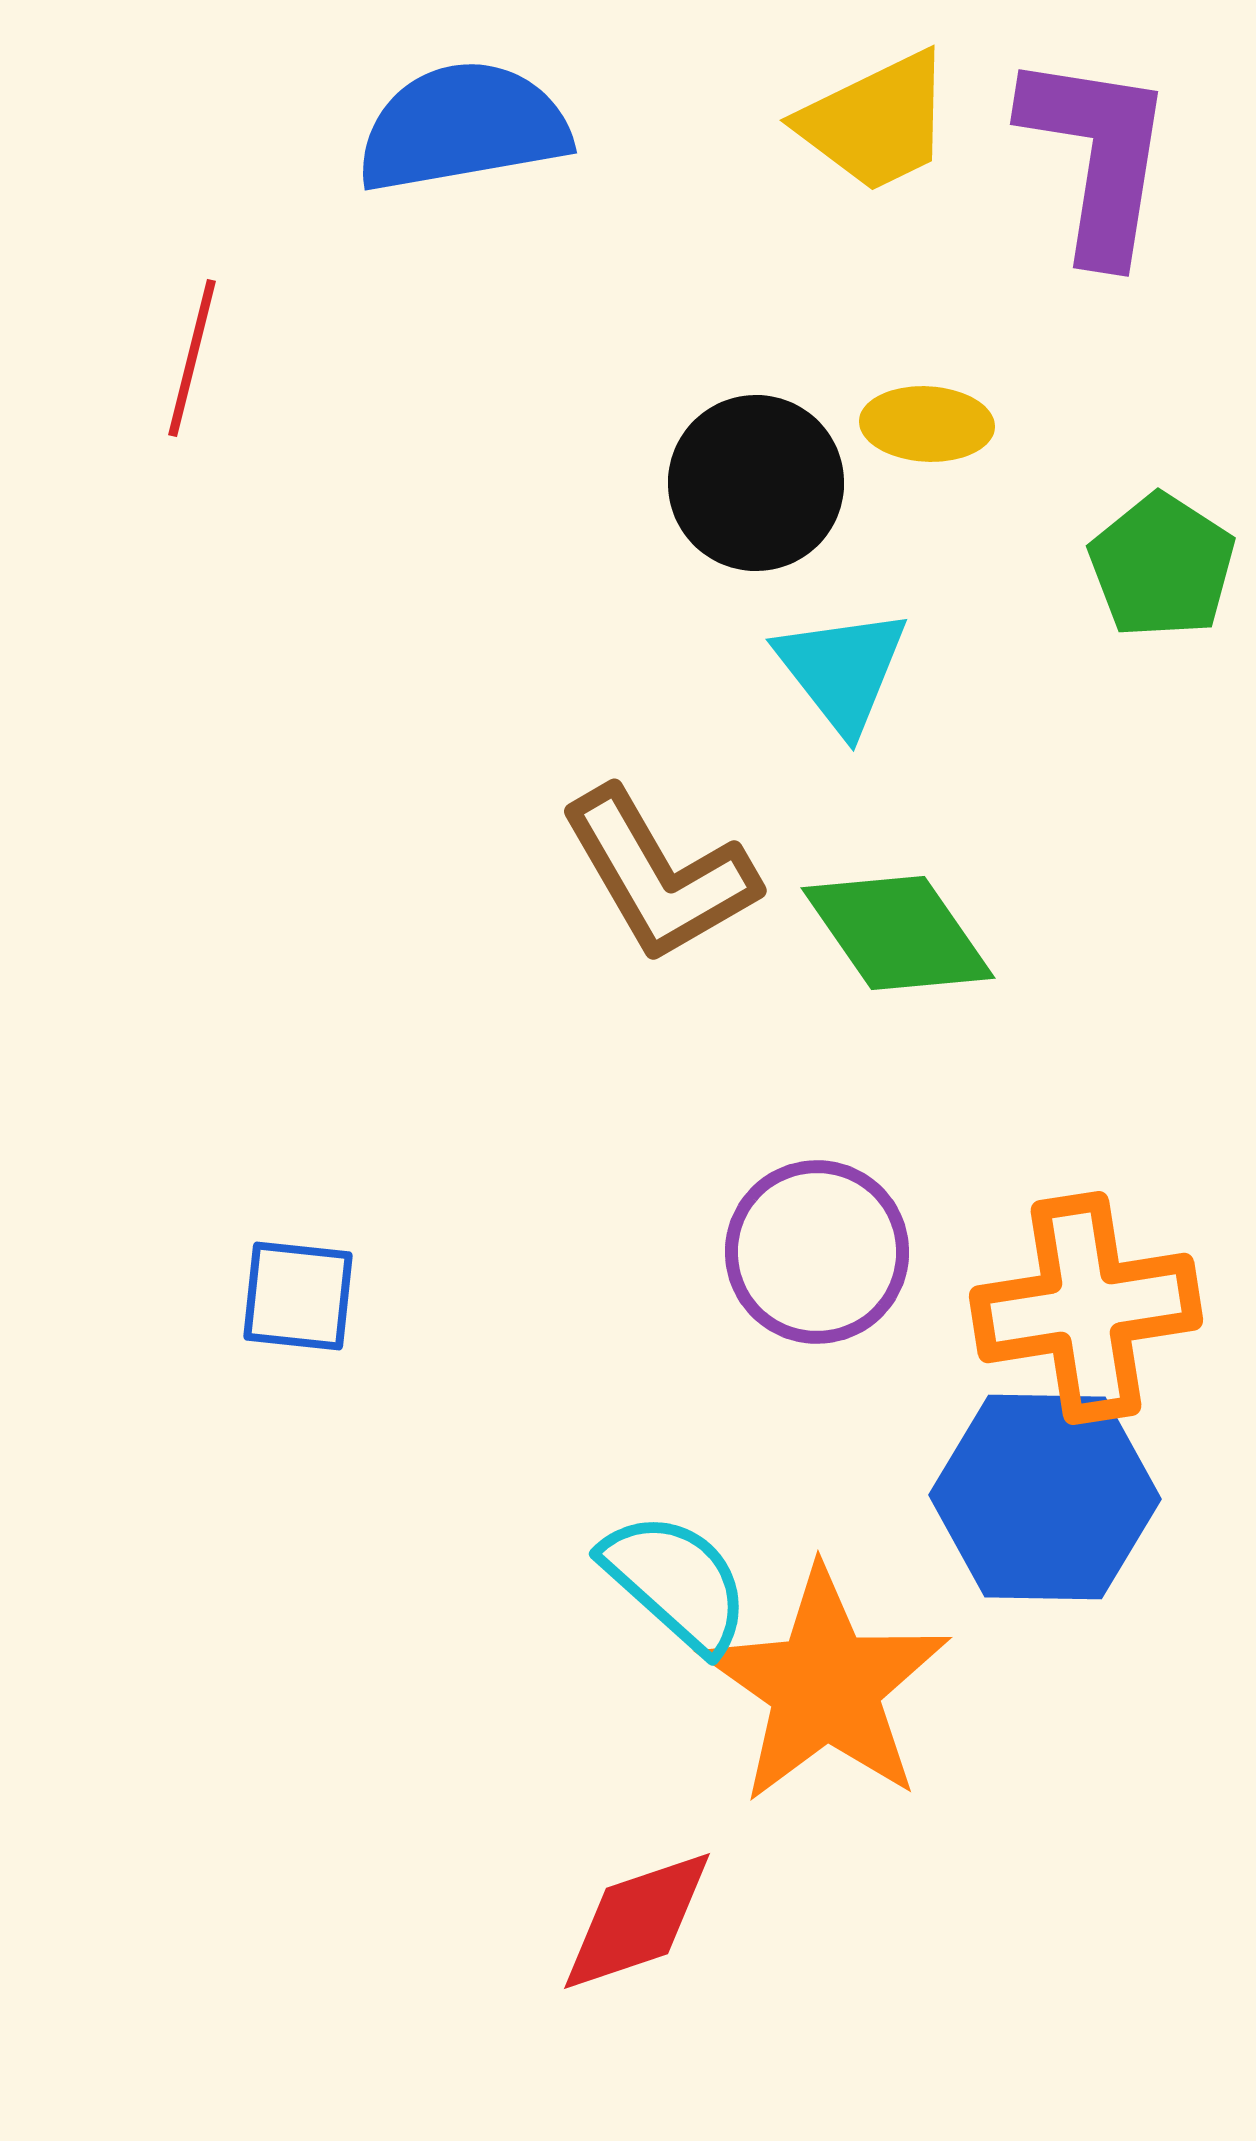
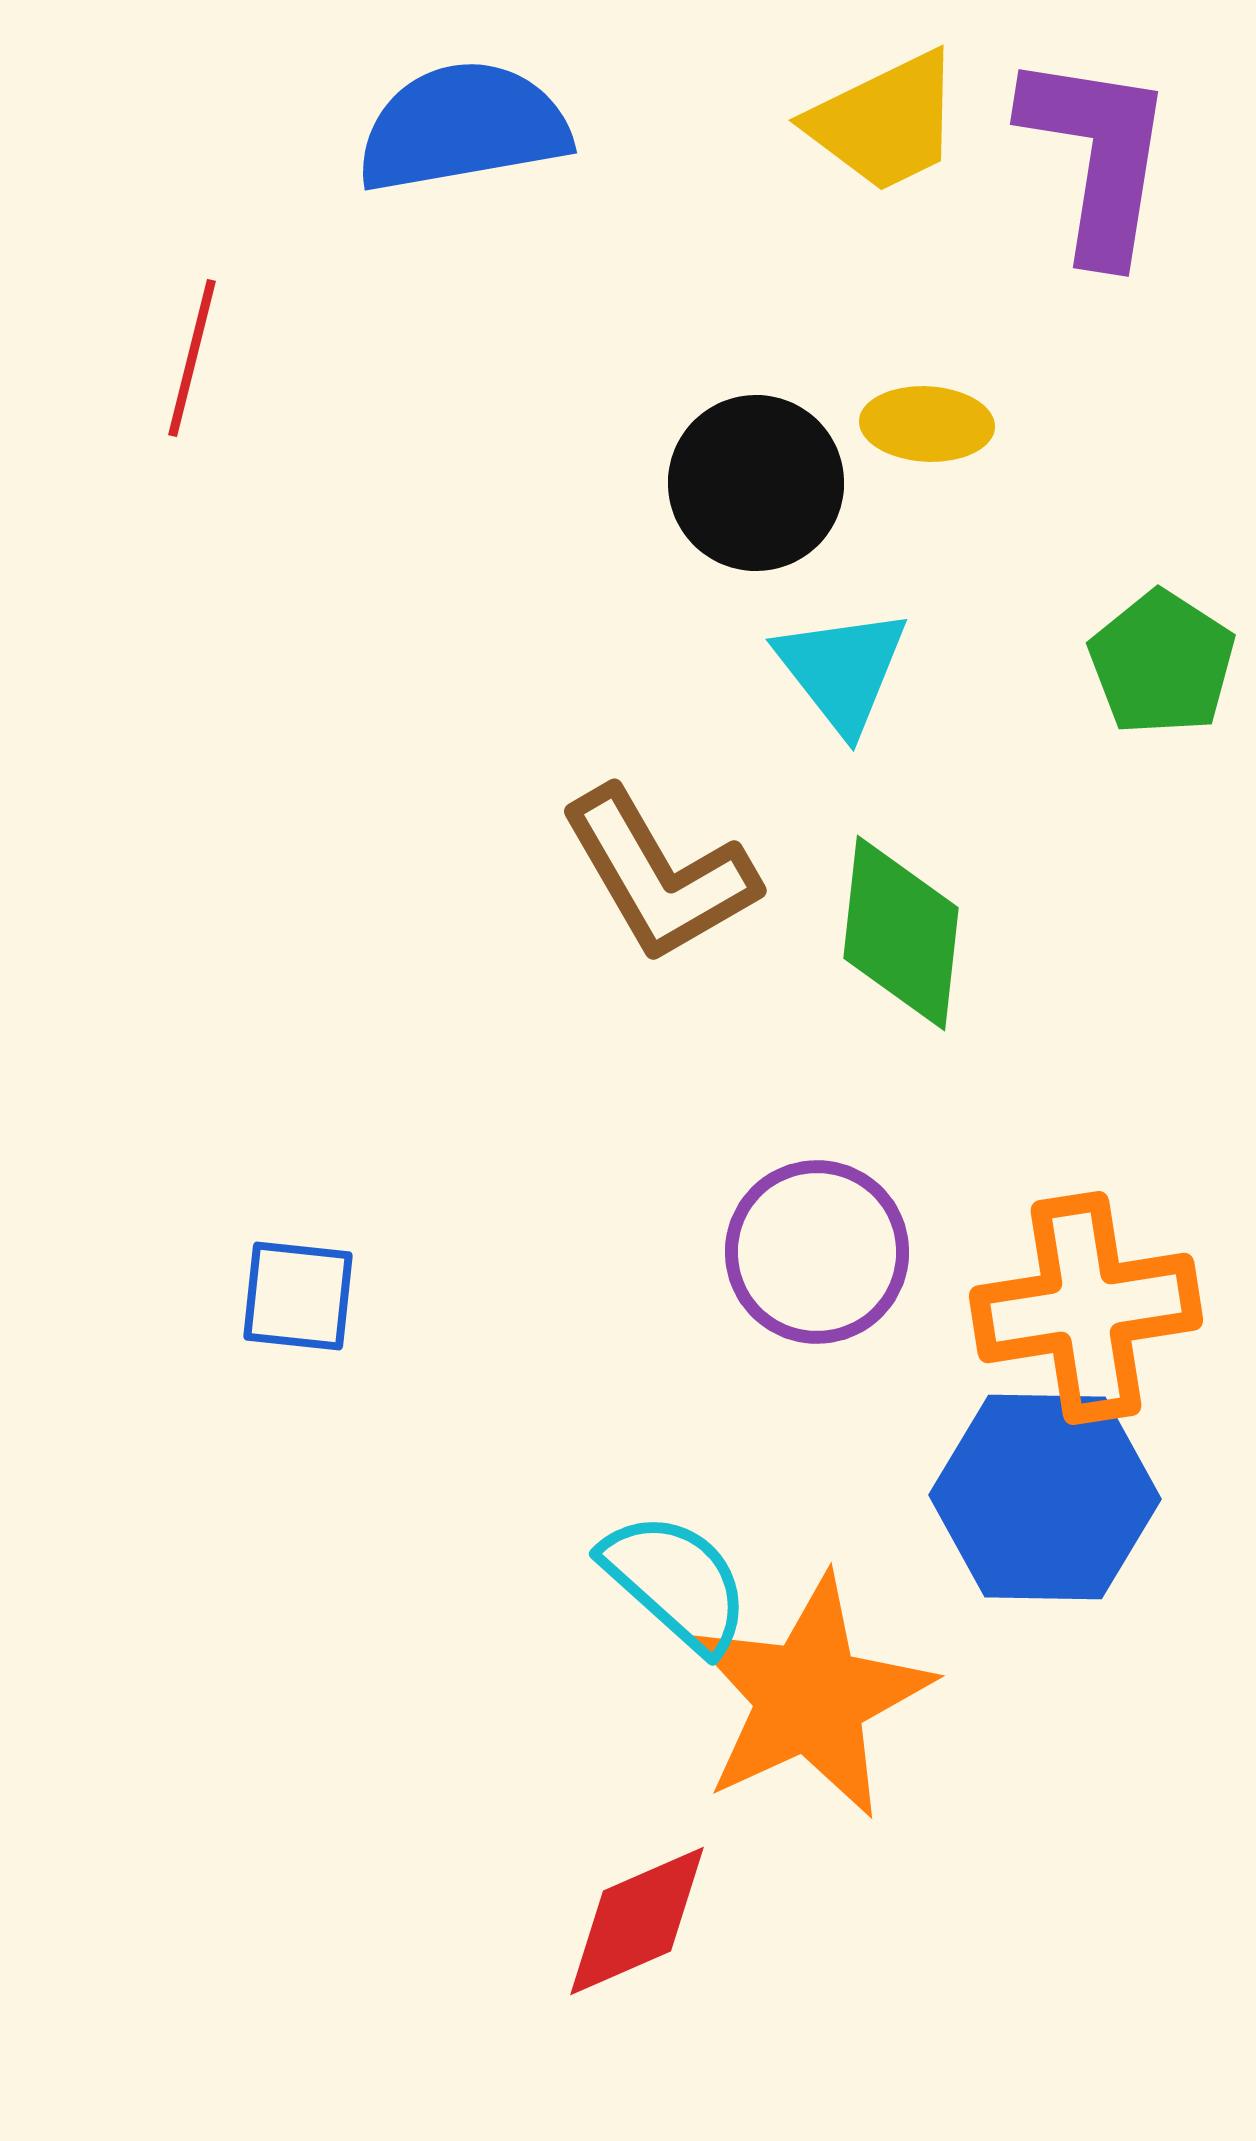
yellow trapezoid: moved 9 px right
green pentagon: moved 97 px down
green diamond: moved 3 px right; rotated 41 degrees clockwise
orange star: moved 15 px left, 11 px down; rotated 12 degrees clockwise
red diamond: rotated 5 degrees counterclockwise
